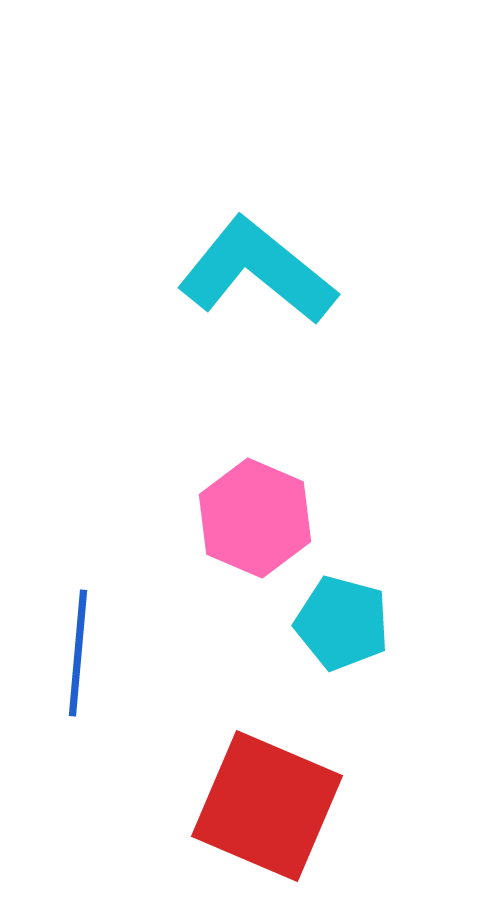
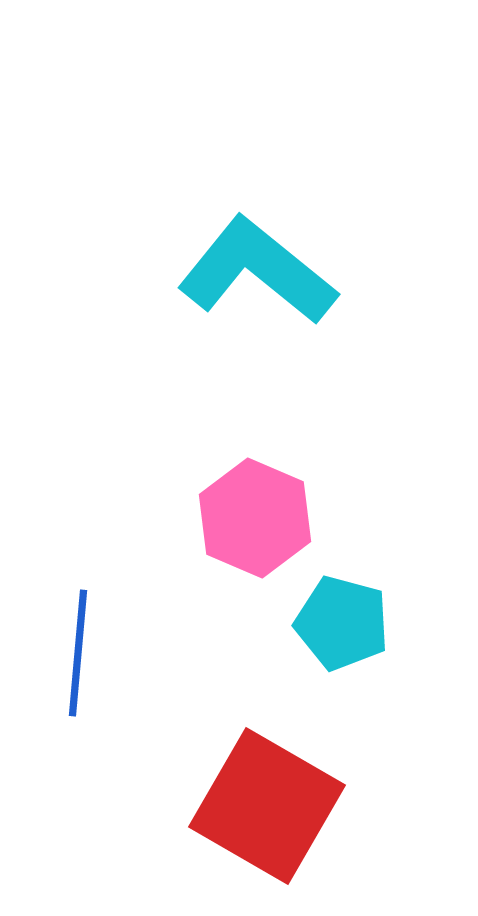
red square: rotated 7 degrees clockwise
